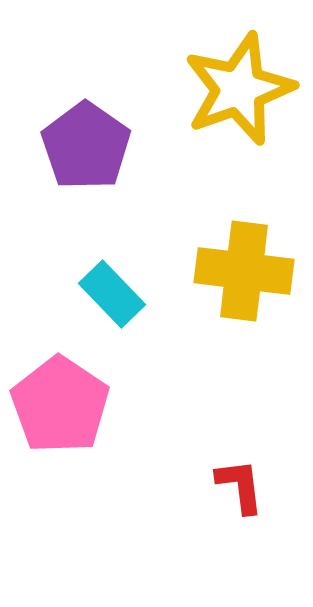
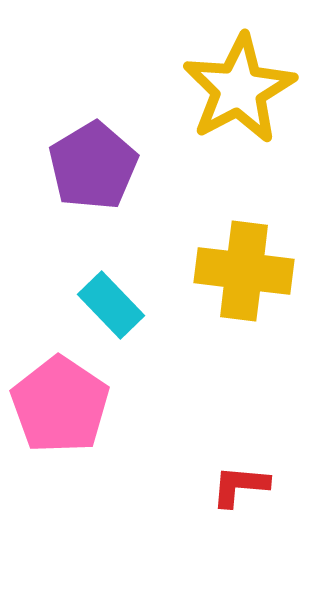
yellow star: rotated 8 degrees counterclockwise
purple pentagon: moved 7 px right, 20 px down; rotated 6 degrees clockwise
cyan rectangle: moved 1 px left, 11 px down
red L-shape: rotated 78 degrees counterclockwise
